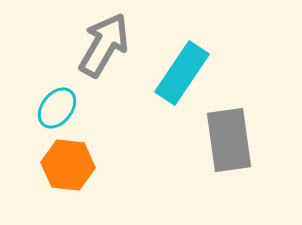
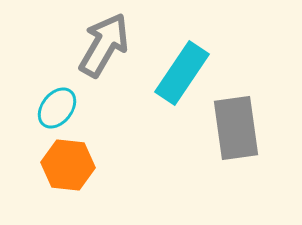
gray rectangle: moved 7 px right, 12 px up
